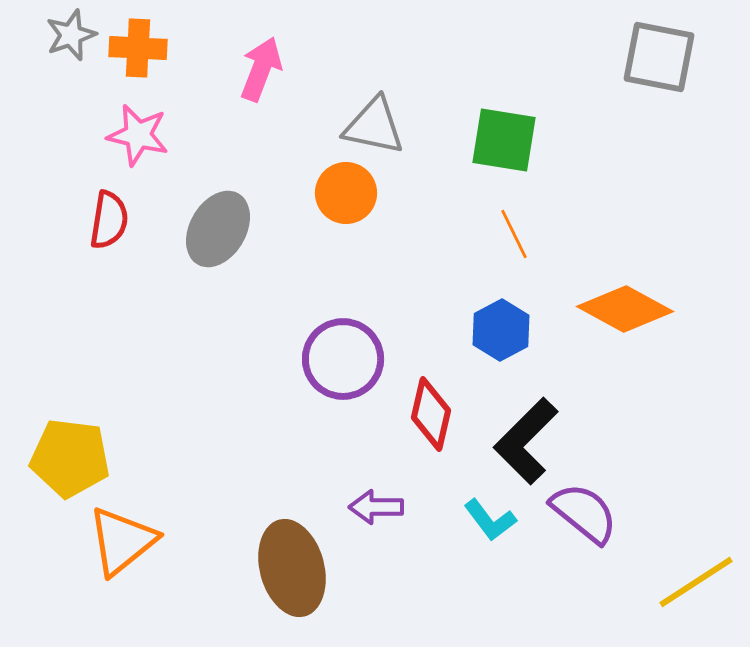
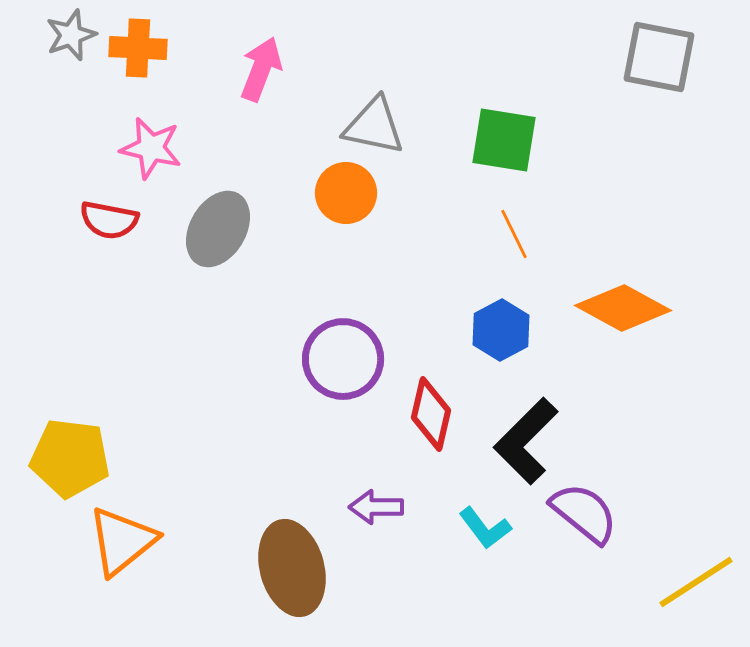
pink star: moved 13 px right, 13 px down
red semicircle: rotated 92 degrees clockwise
orange diamond: moved 2 px left, 1 px up
cyan L-shape: moved 5 px left, 8 px down
